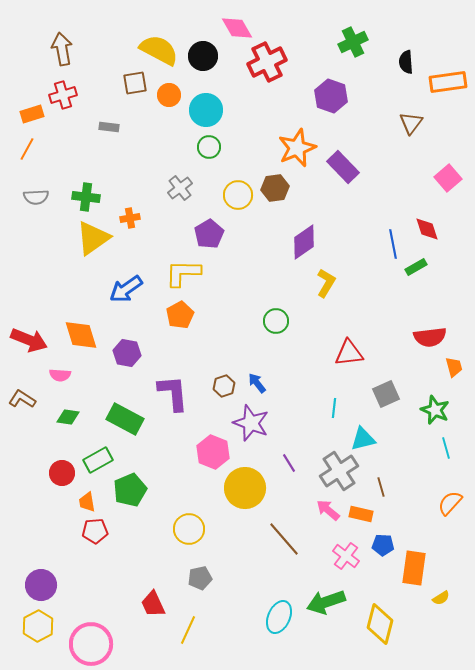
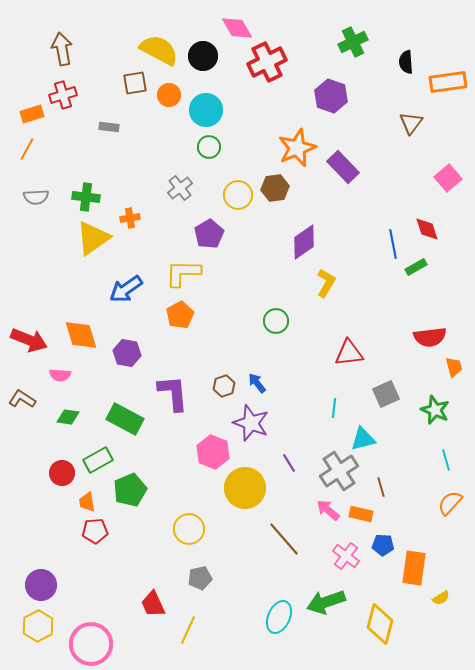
cyan line at (446, 448): moved 12 px down
